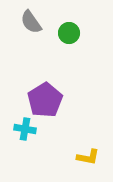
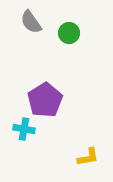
cyan cross: moved 1 px left
yellow L-shape: rotated 20 degrees counterclockwise
